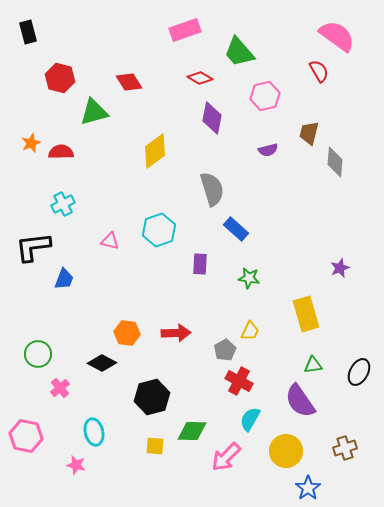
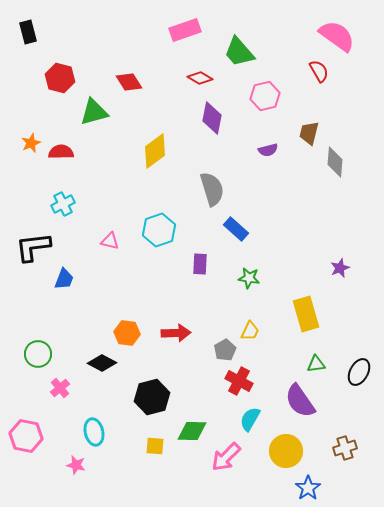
green triangle at (313, 365): moved 3 px right, 1 px up
